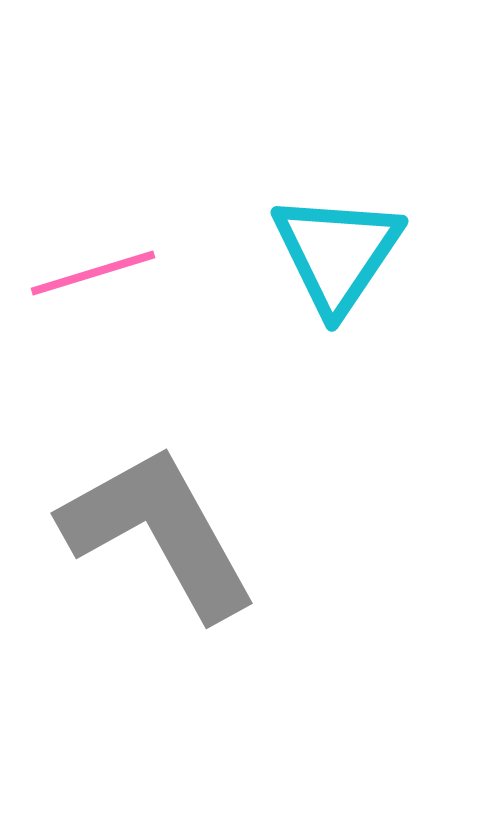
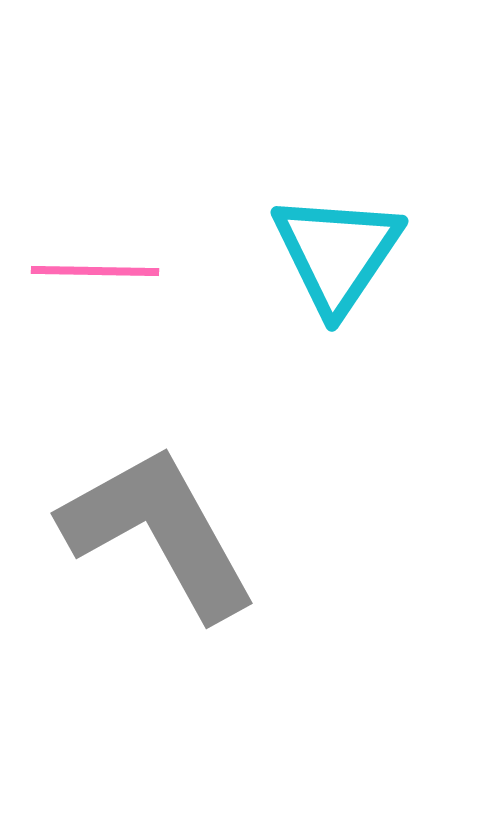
pink line: moved 2 px right, 2 px up; rotated 18 degrees clockwise
